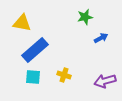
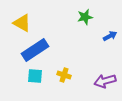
yellow triangle: rotated 18 degrees clockwise
blue arrow: moved 9 px right, 2 px up
blue rectangle: rotated 8 degrees clockwise
cyan square: moved 2 px right, 1 px up
